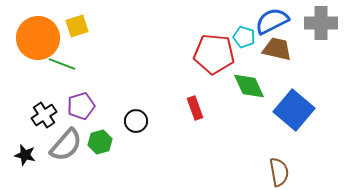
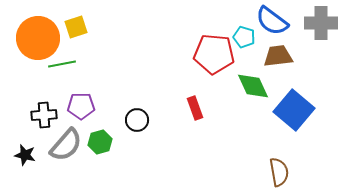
blue semicircle: rotated 116 degrees counterclockwise
yellow square: moved 1 px left, 1 px down
brown trapezoid: moved 1 px right, 7 px down; rotated 20 degrees counterclockwise
green line: rotated 32 degrees counterclockwise
green diamond: moved 4 px right
purple pentagon: rotated 16 degrees clockwise
black cross: rotated 30 degrees clockwise
black circle: moved 1 px right, 1 px up
